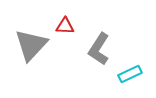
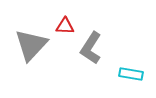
gray L-shape: moved 8 px left, 1 px up
cyan rectangle: moved 1 px right; rotated 35 degrees clockwise
